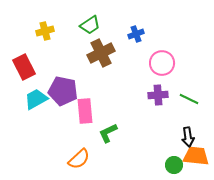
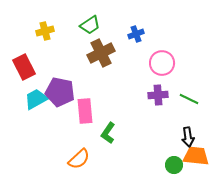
purple pentagon: moved 3 px left, 1 px down
green L-shape: rotated 30 degrees counterclockwise
